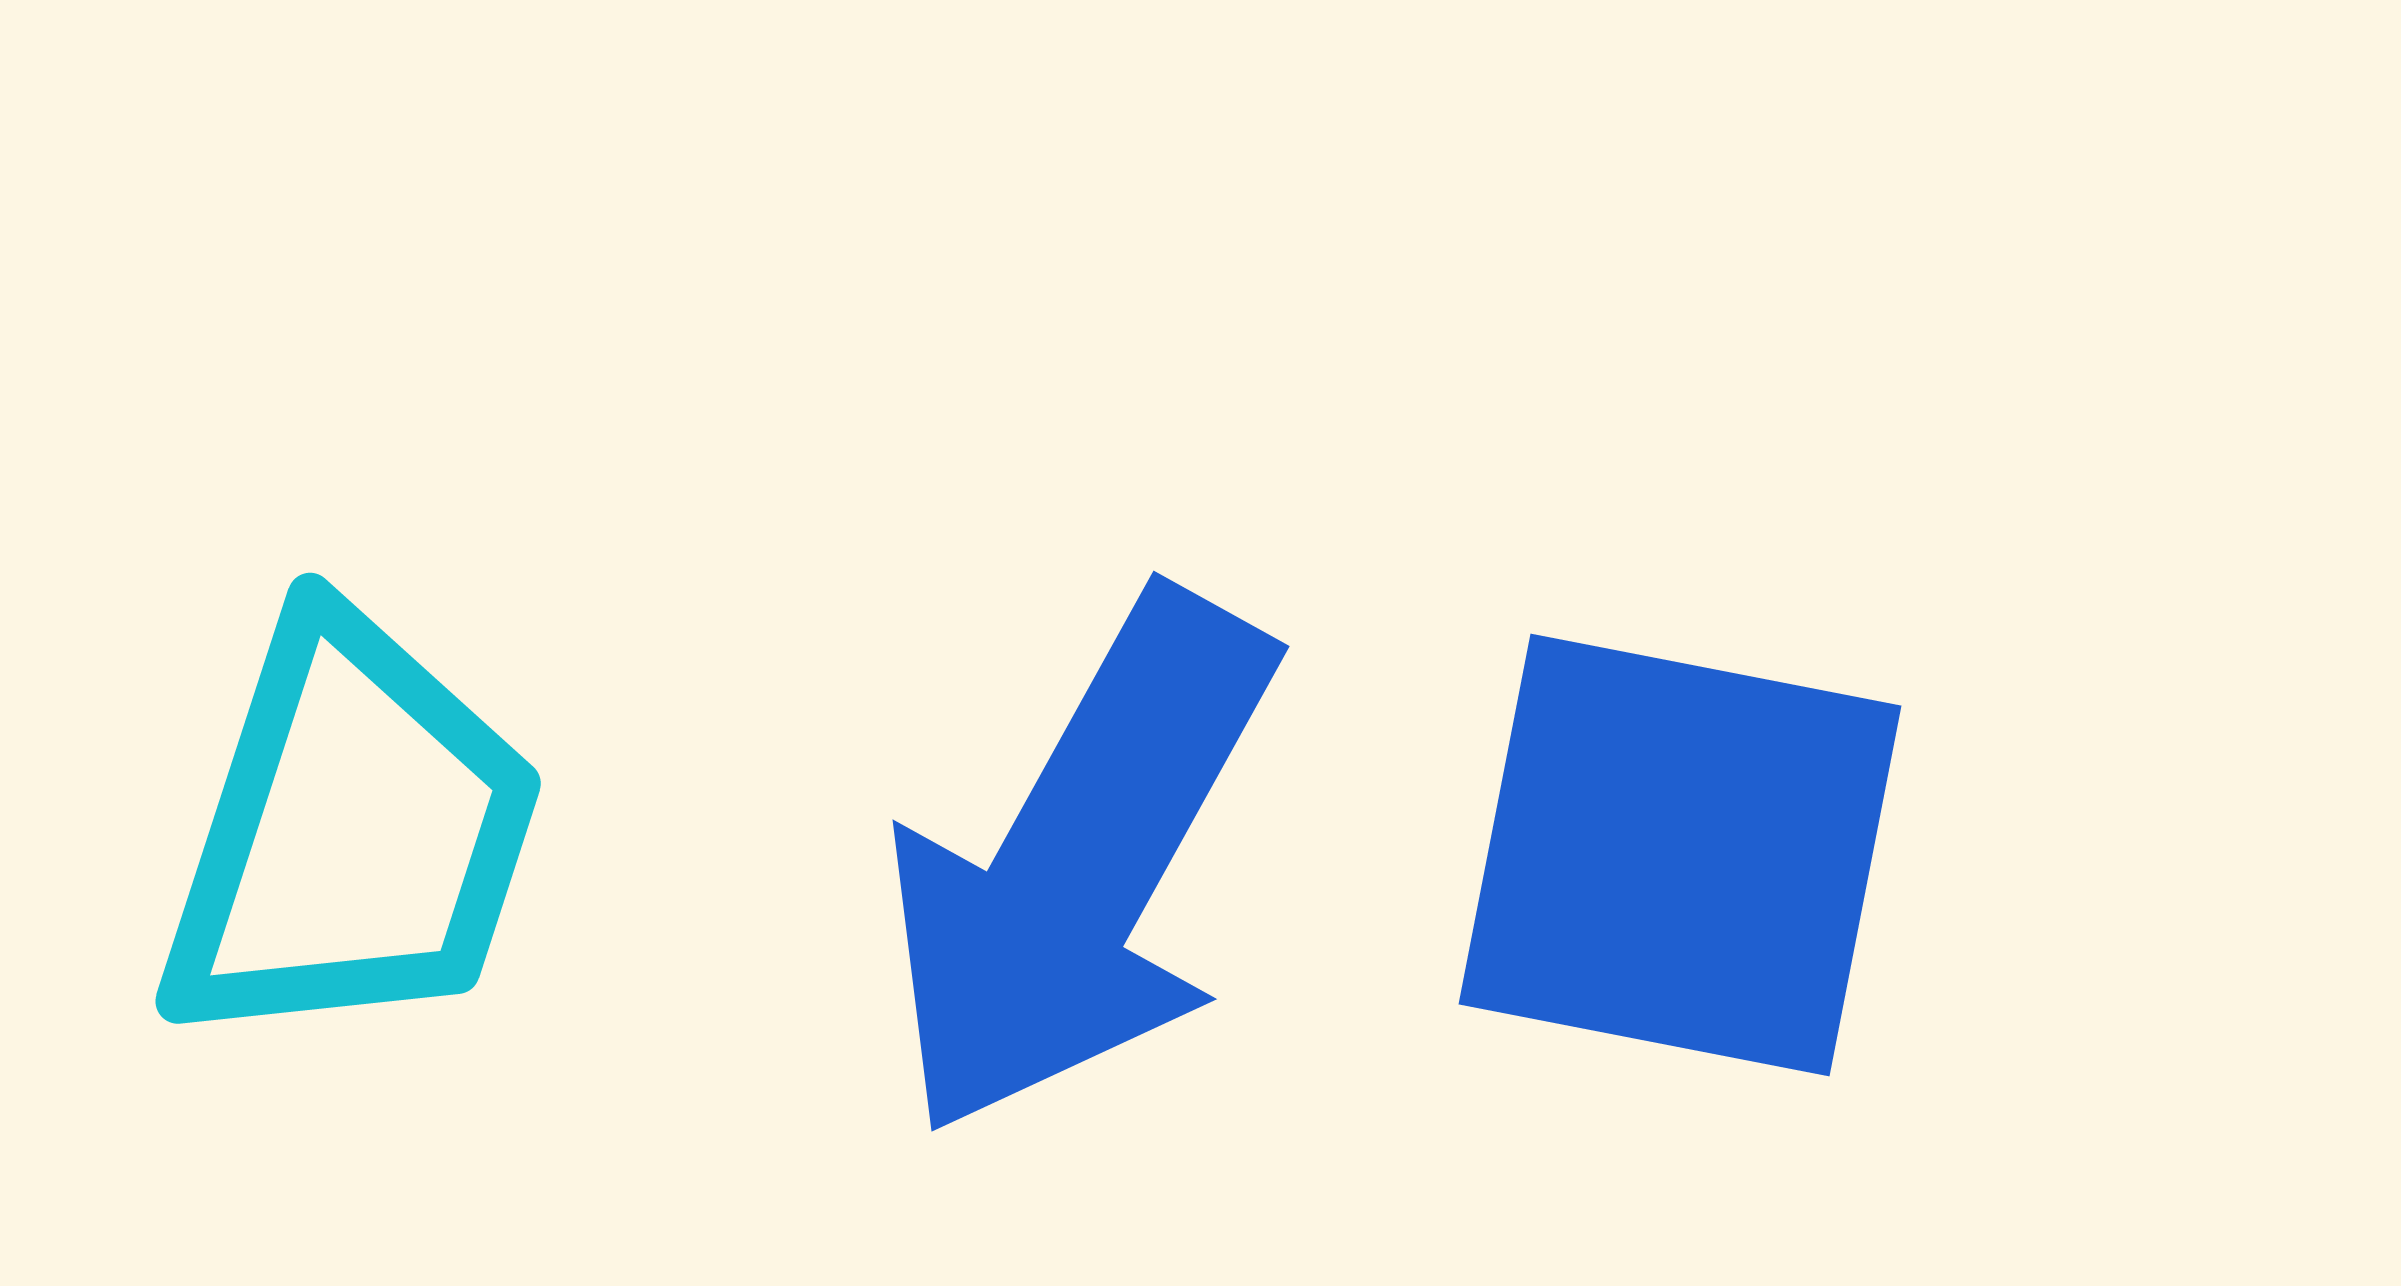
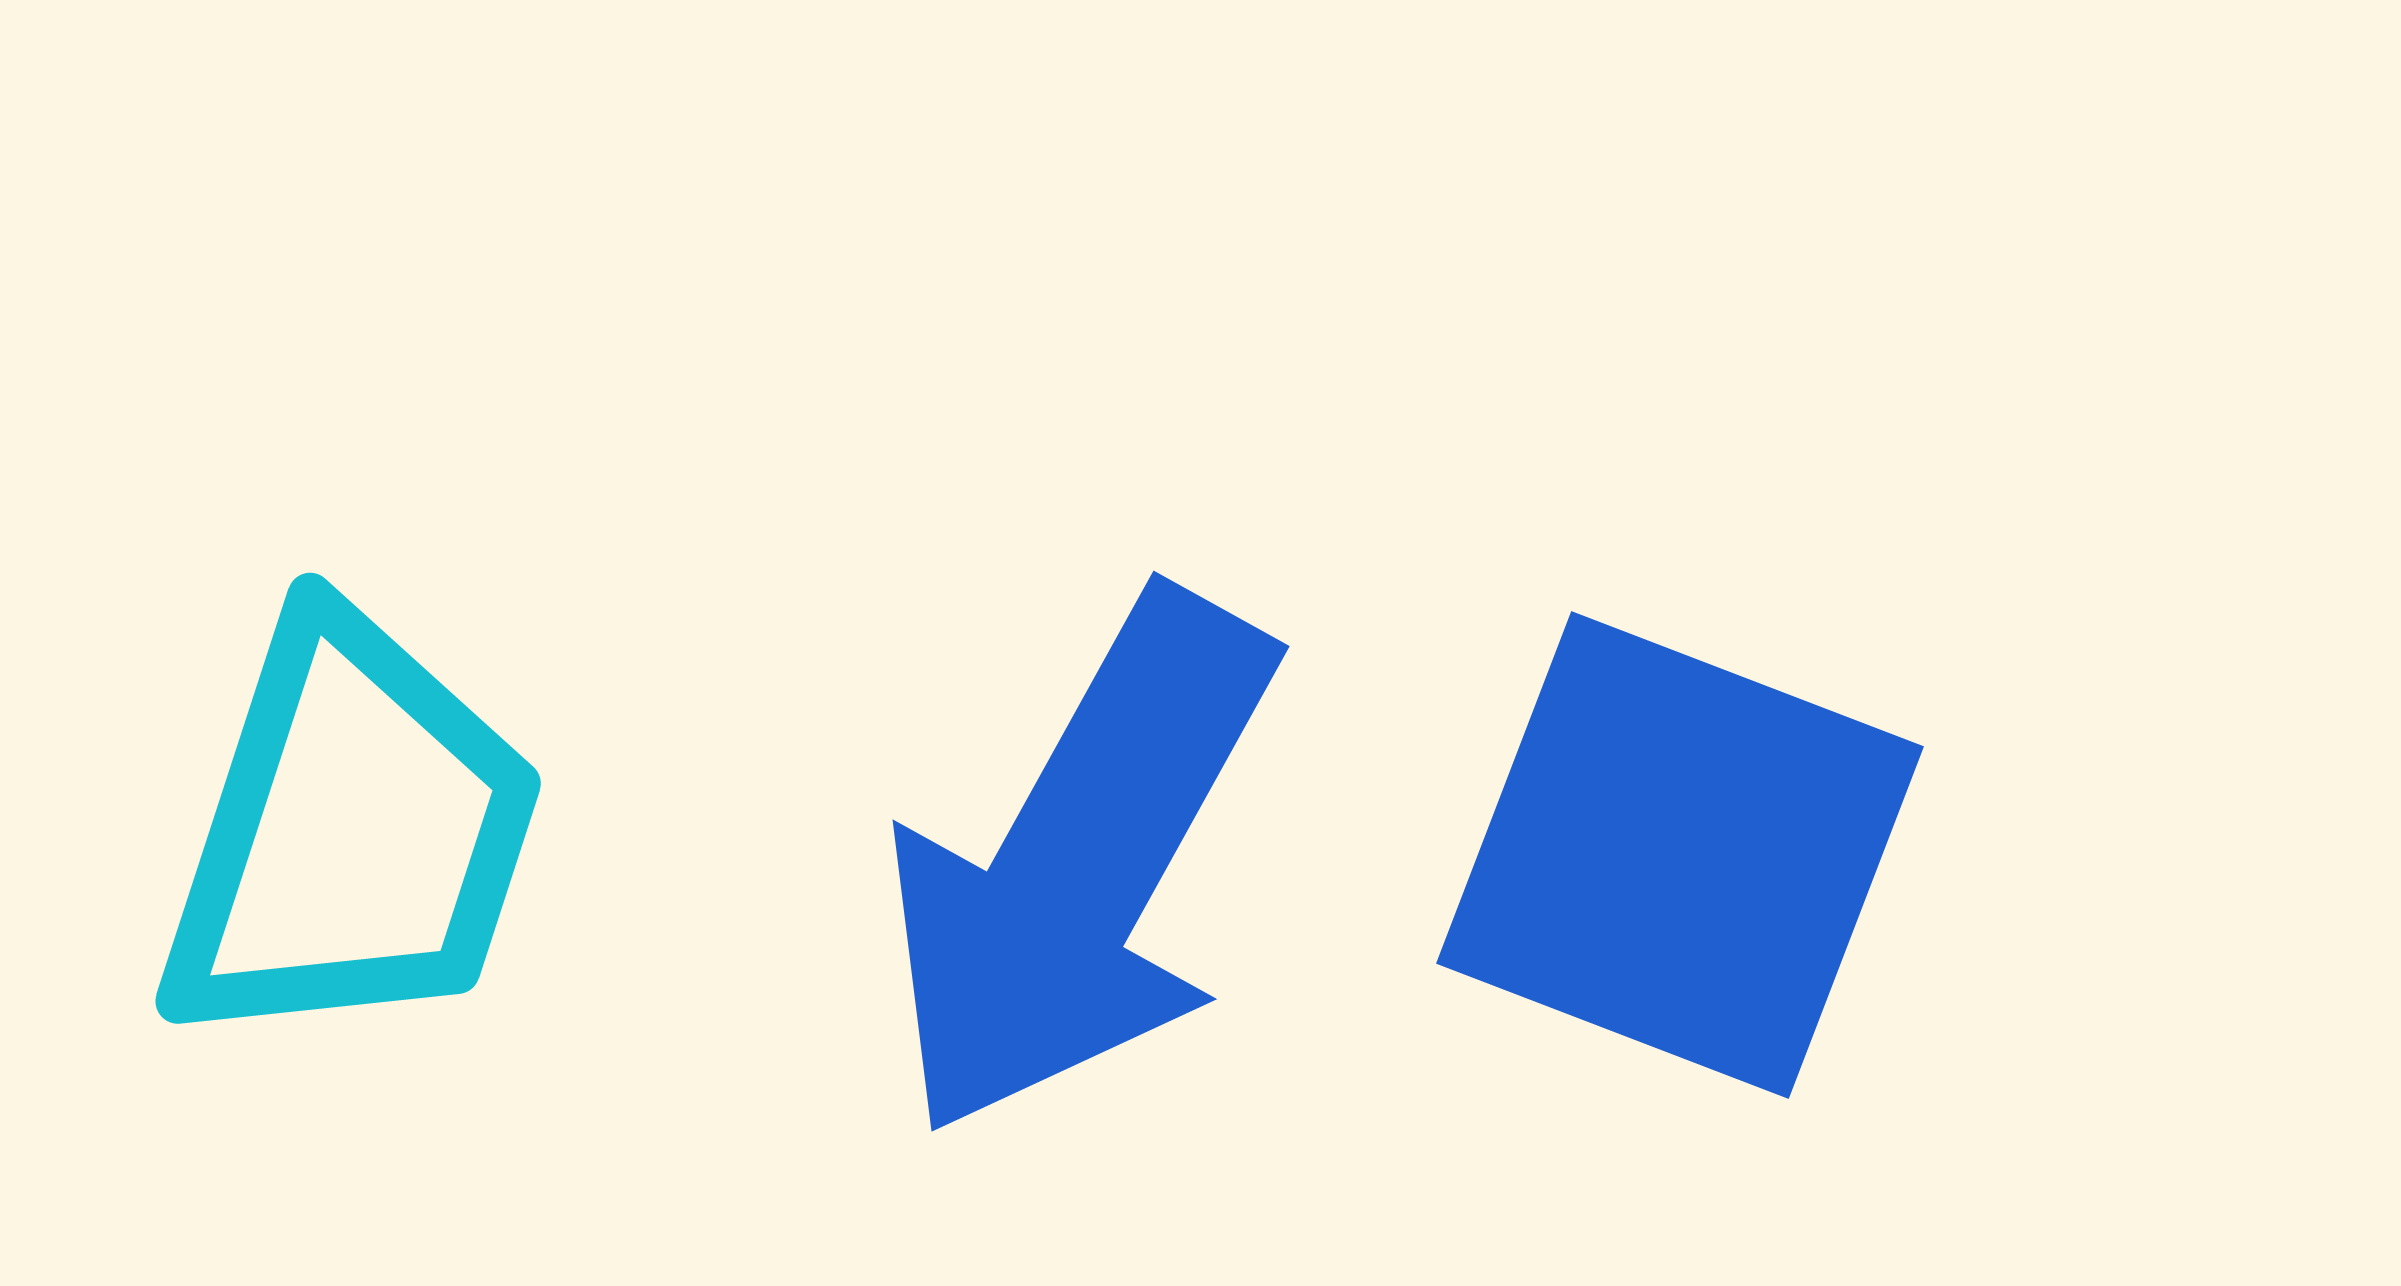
blue square: rotated 10 degrees clockwise
